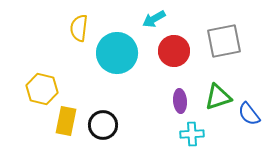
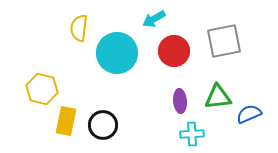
green triangle: rotated 12 degrees clockwise
blue semicircle: rotated 105 degrees clockwise
